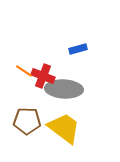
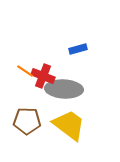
orange line: moved 1 px right
yellow trapezoid: moved 5 px right, 3 px up
